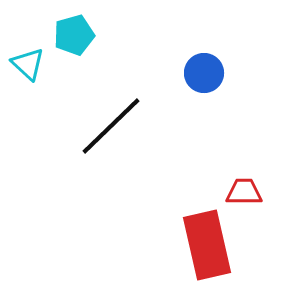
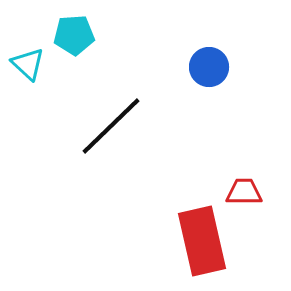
cyan pentagon: rotated 12 degrees clockwise
blue circle: moved 5 px right, 6 px up
red rectangle: moved 5 px left, 4 px up
